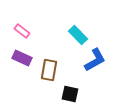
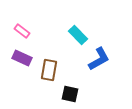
blue L-shape: moved 4 px right, 1 px up
